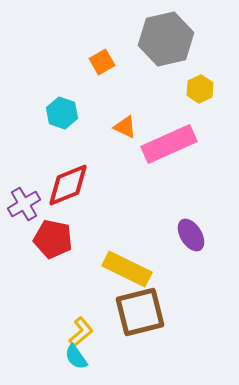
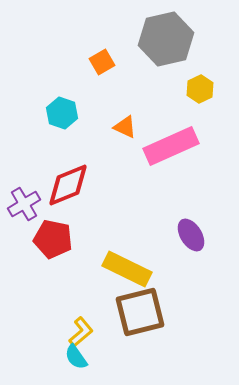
pink rectangle: moved 2 px right, 2 px down
